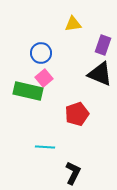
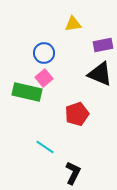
purple rectangle: rotated 60 degrees clockwise
blue circle: moved 3 px right
green rectangle: moved 1 px left, 1 px down
cyan line: rotated 30 degrees clockwise
